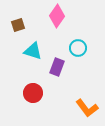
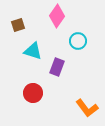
cyan circle: moved 7 px up
